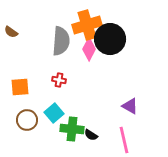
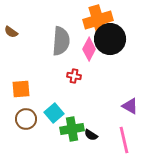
orange cross: moved 11 px right, 5 px up
red cross: moved 15 px right, 4 px up
orange square: moved 1 px right, 2 px down
brown circle: moved 1 px left, 1 px up
green cross: rotated 15 degrees counterclockwise
